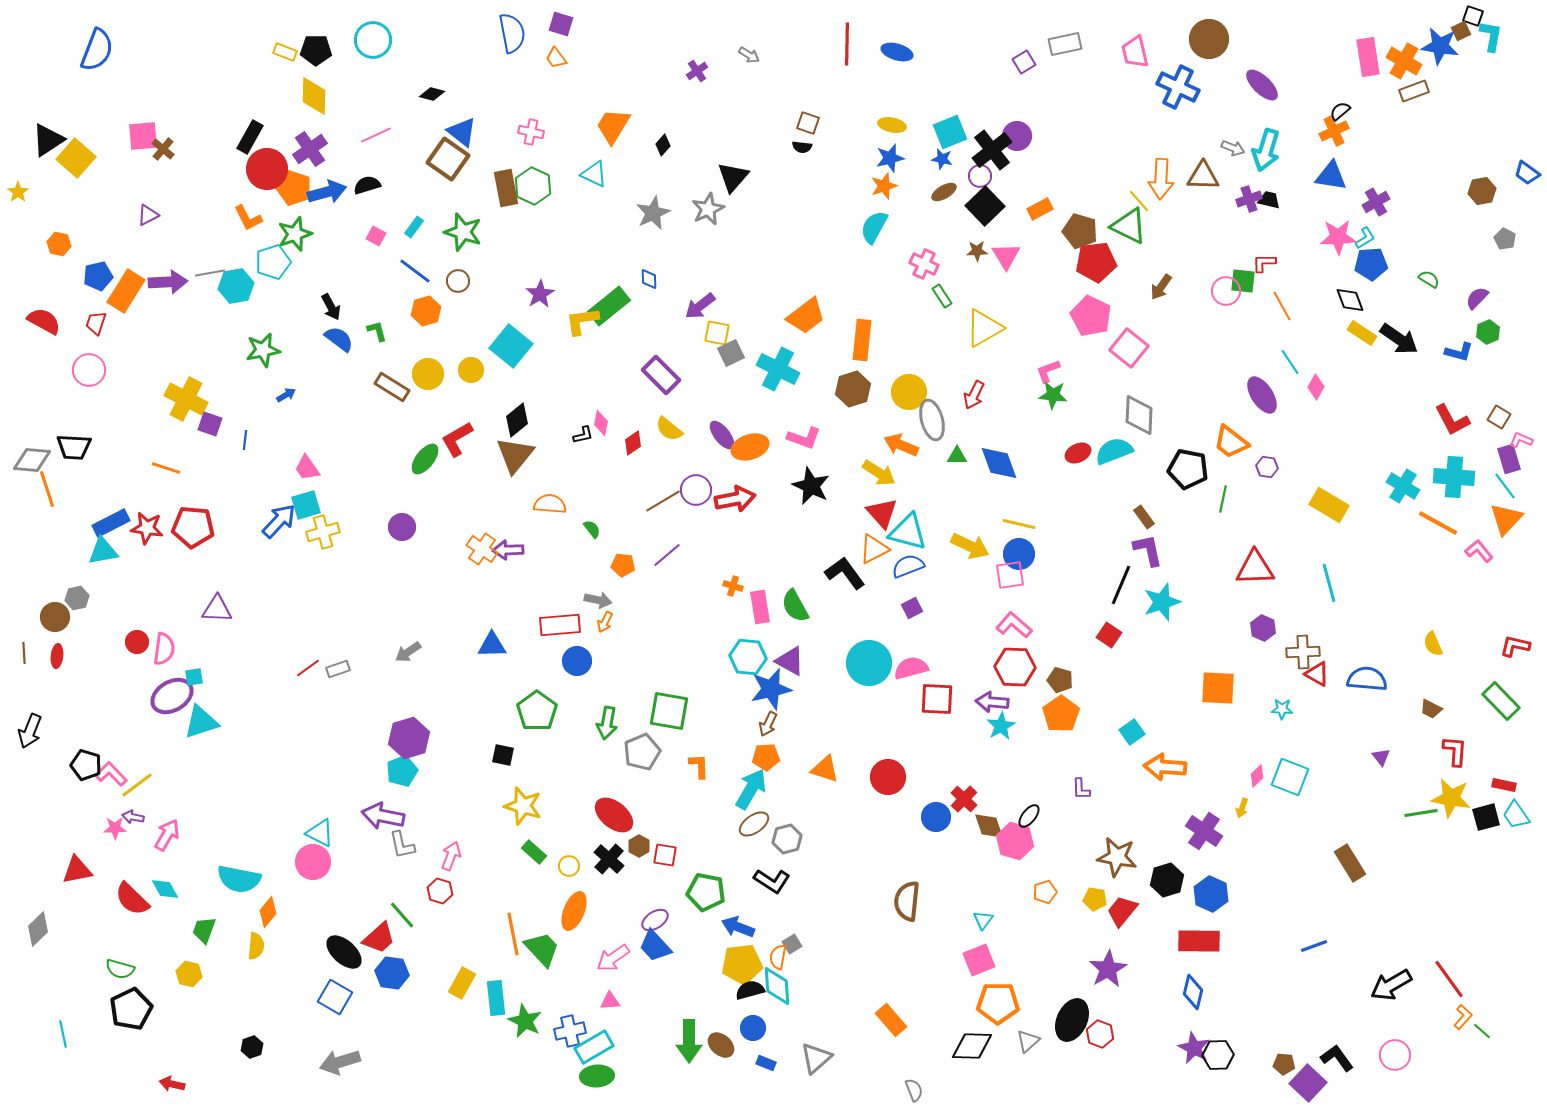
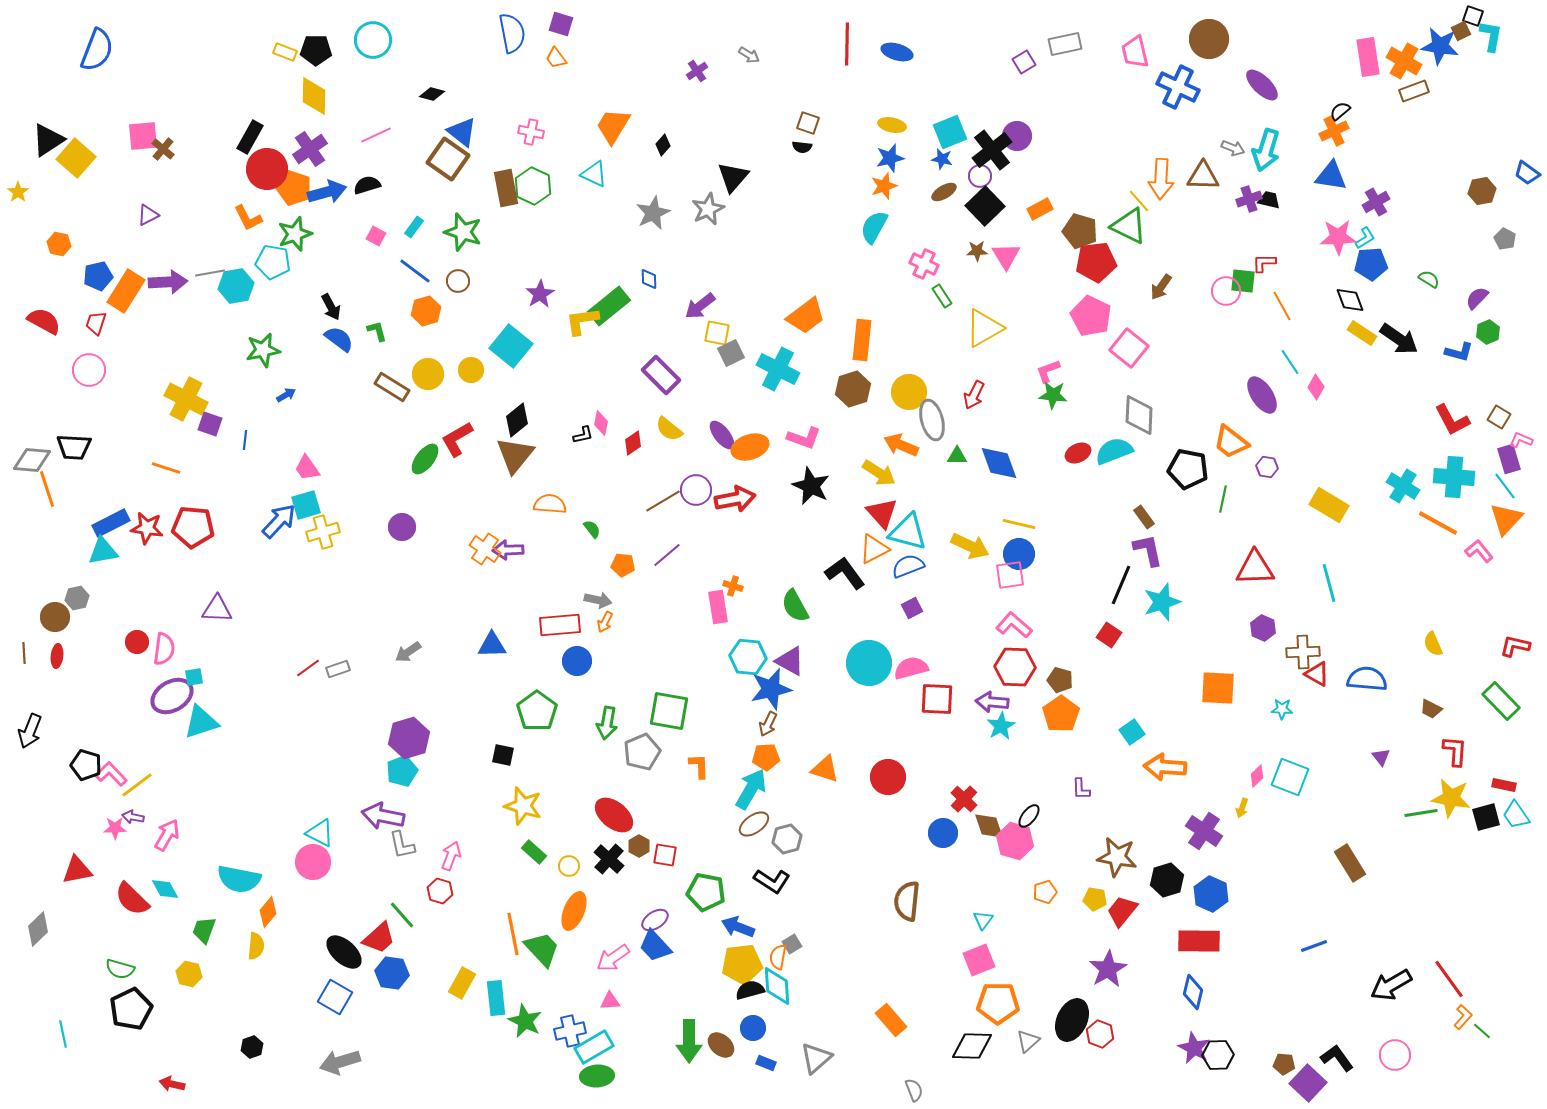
cyan pentagon at (273, 262): rotated 28 degrees clockwise
orange cross at (482, 549): moved 3 px right
pink rectangle at (760, 607): moved 42 px left
blue circle at (936, 817): moved 7 px right, 16 px down
